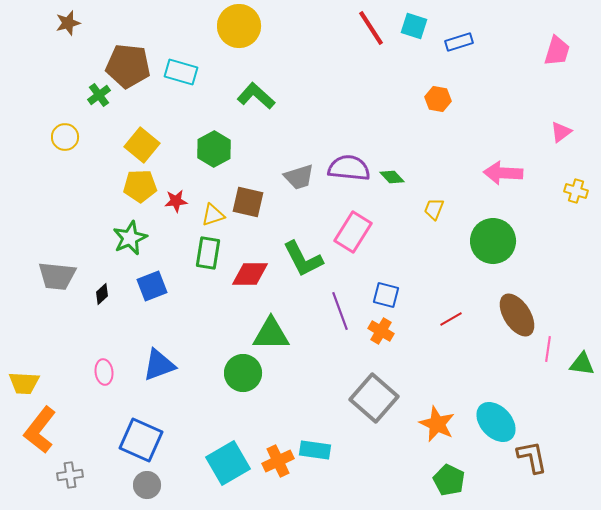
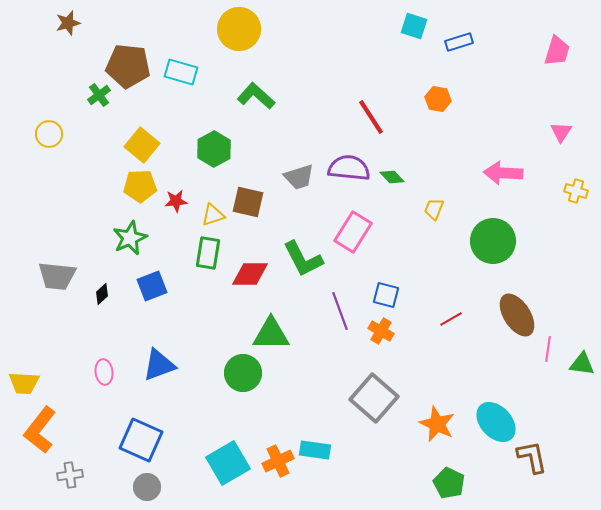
yellow circle at (239, 26): moved 3 px down
red line at (371, 28): moved 89 px down
pink triangle at (561, 132): rotated 20 degrees counterclockwise
yellow circle at (65, 137): moved 16 px left, 3 px up
green pentagon at (449, 480): moved 3 px down
gray circle at (147, 485): moved 2 px down
